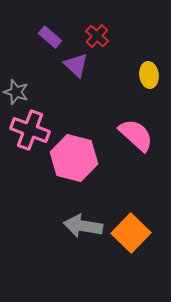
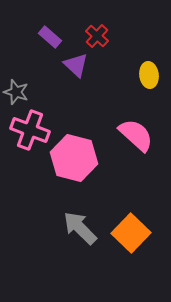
gray arrow: moved 3 px left, 2 px down; rotated 36 degrees clockwise
